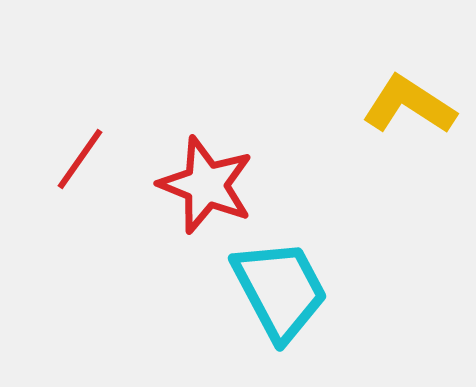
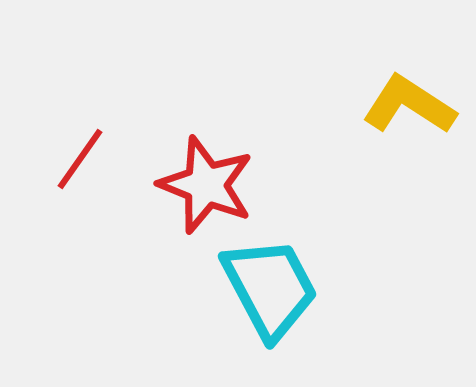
cyan trapezoid: moved 10 px left, 2 px up
